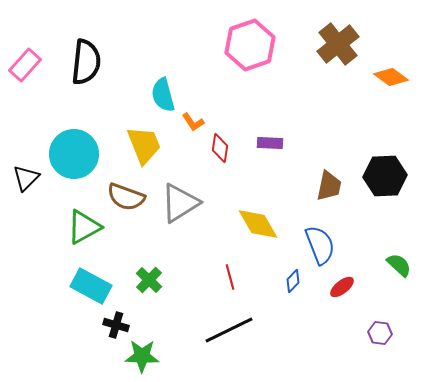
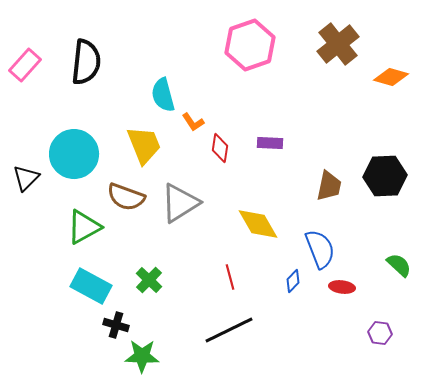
orange diamond: rotated 20 degrees counterclockwise
blue semicircle: moved 4 px down
red ellipse: rotated 45 degrees clockwise
